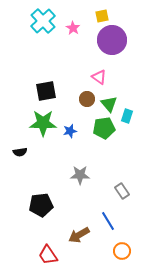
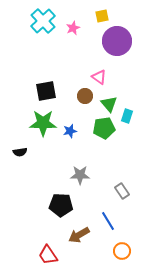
pink star: rotated 16 degrees clockwise
purple circle: moved 5 px right, 1 px down
brown circle: moved 2 px left, 3 px up
black pentagon: moved 20 px right; rotated 10 degrees clockwise
